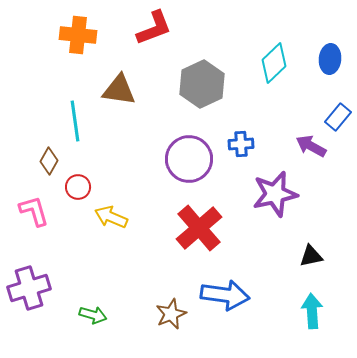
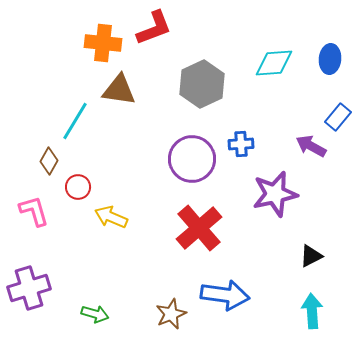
orange cross: moved 25 px right, 8 px down
cyan diamond: rotated 39 degrees clockwise
cyan line: rotated 39 degrees clockwise
purple circle: moved 3 px right
black triangle: rotated 15 degrees counterclockwise
green arrow: moved 2 px right, 1 px up
